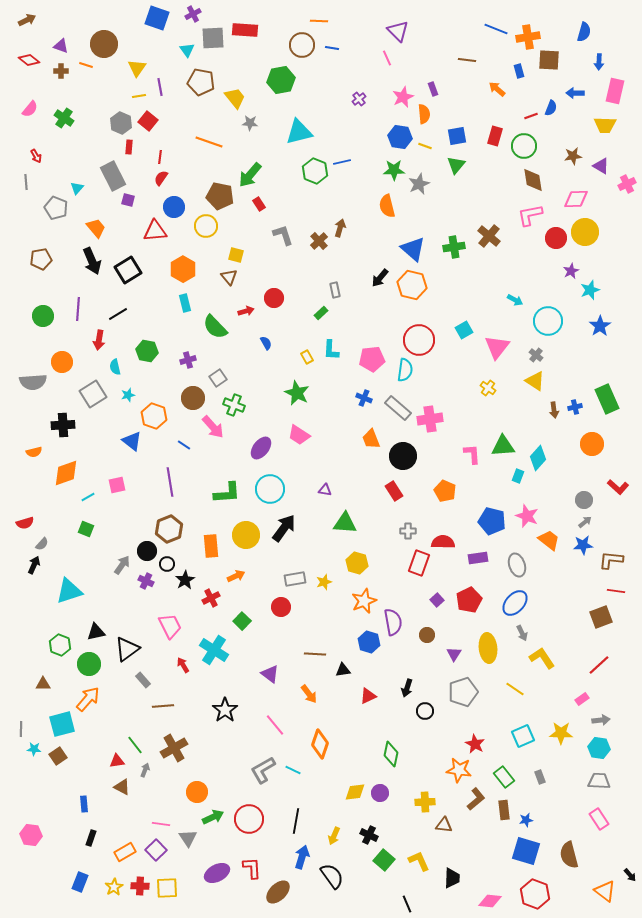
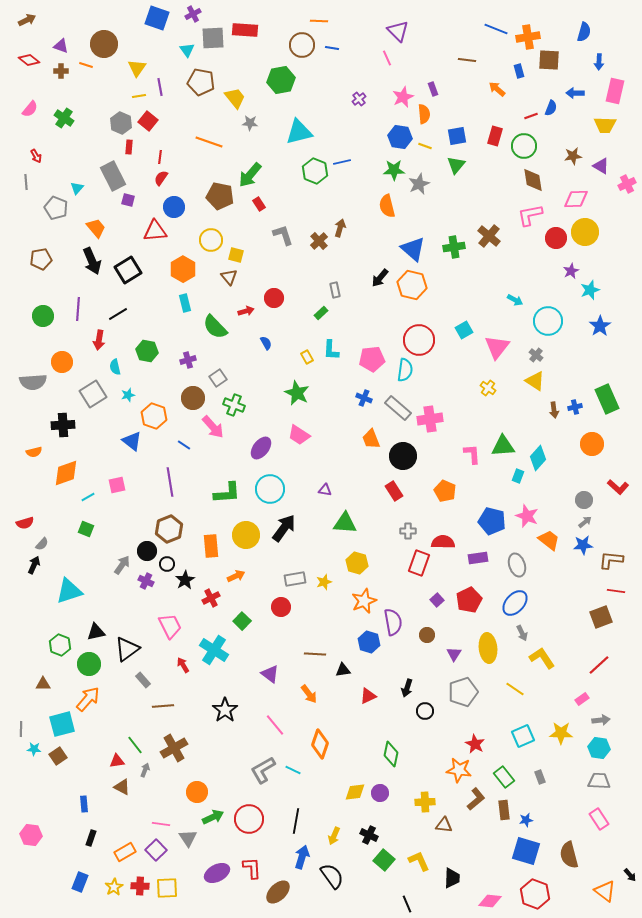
yellow circle at (206, 226): moved 5 px right, 14 px down
